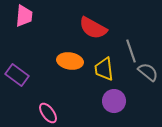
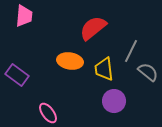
red semicircle: rotated 112 degrees clockwise
gray line: rotated 45 degrees clockwise
